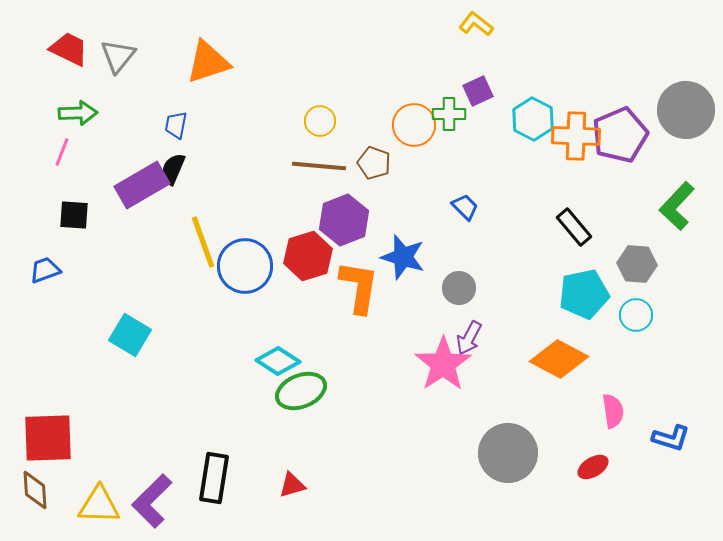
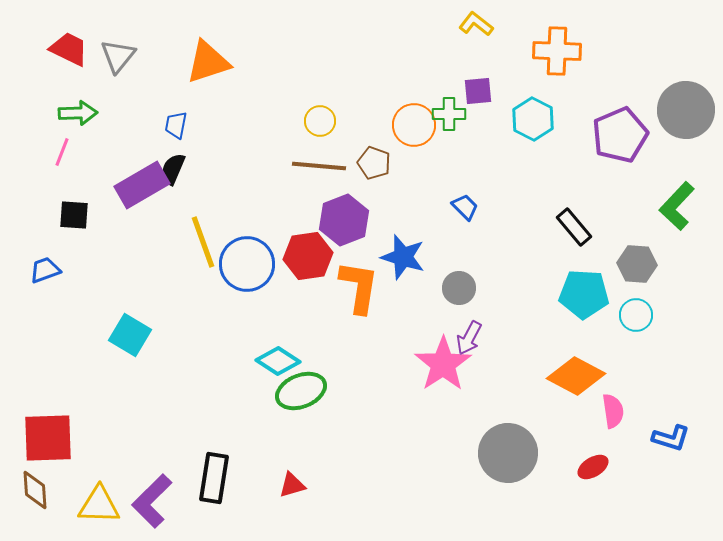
purple square at (478, 91): rotated 20 degrees clockwise
orange cross at (576, 136): moved 19 px left, 85 px up
red hexagon at (308, 256): rotated 9 degrees clockwise
blue circle at (245, 266): moved 2 px right, 2 px up
cyan pentagon at (584, 294): rotated 15 degrees clockwise
orange diamond at (559, 359): moved 17 px right, 17 px down
